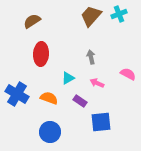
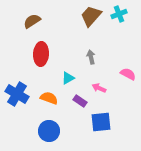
pink arrow: moved 2 px right, 5 px down
blue circle: moved 1 px left, 1 px up
